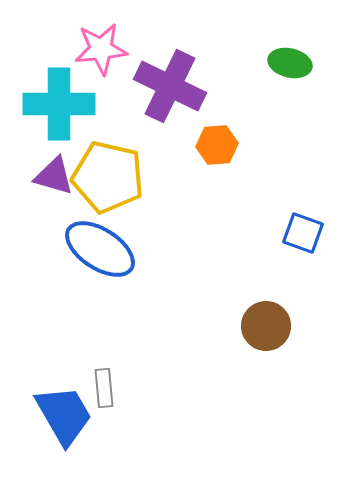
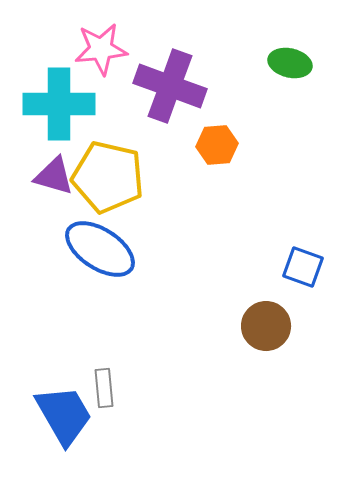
purple cross: rotated 6 degrees counterclockwise
blue square: moved 34 px down
